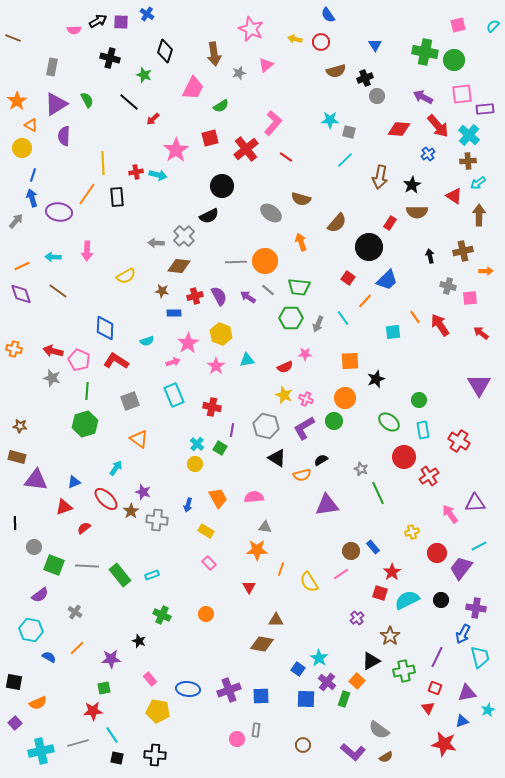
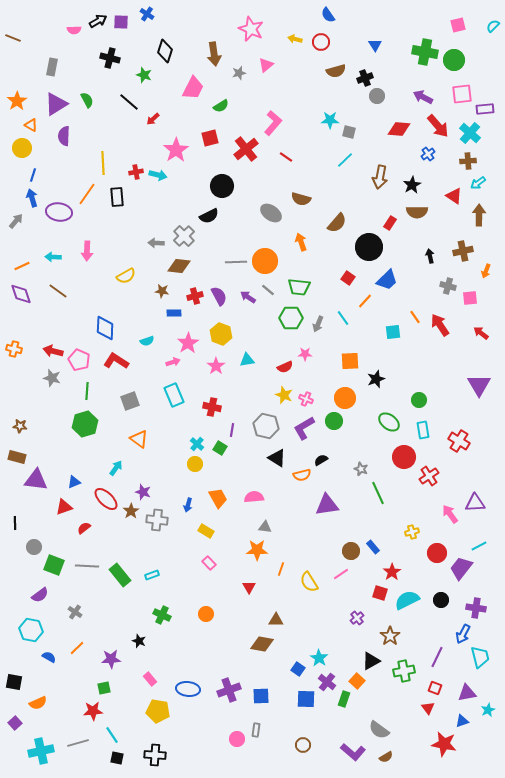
cyan cross at (469, 135): moved 1 px right, 2 px up
orange arrow at (486, 271): rotated 112 degrees clockwise
